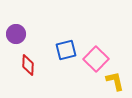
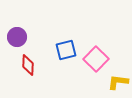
purple circle: moved 1 px right, 3 px down
yellow L-shape: moved 3 px right, 1 px down; rotated 70 degrees counterclockwise
